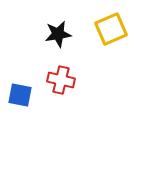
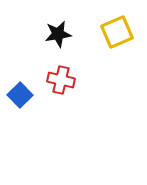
yellow square: moved 6 px right, 3 px down
blue square: rotated 35 degrees clockwise
